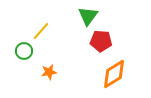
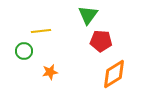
green triangle: moved 1 px up
yellow line: rotated 42 degrees clockwise
orange star: moved 1 px right
